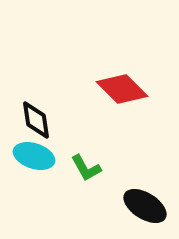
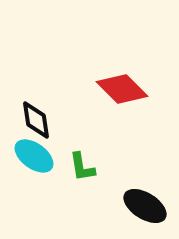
cyan ellipse: rotated 18 degrees clockwise
green L-shape: moved 4 px left, 1 px up; rotated 20 degrees clockwise
